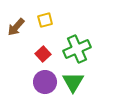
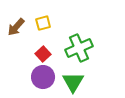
yellow square: moved 2 px left, 3 px down
green cross: moved 2 px right, 1 px up
purple circle: moved 2 px left, 5 px up
